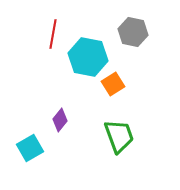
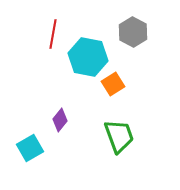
gray hexagon: rotated 16 degrees clockwise
